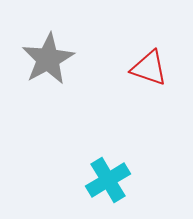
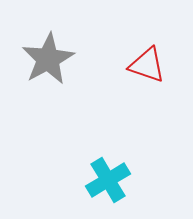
red triangle: moved 2 px left, 3 px up
